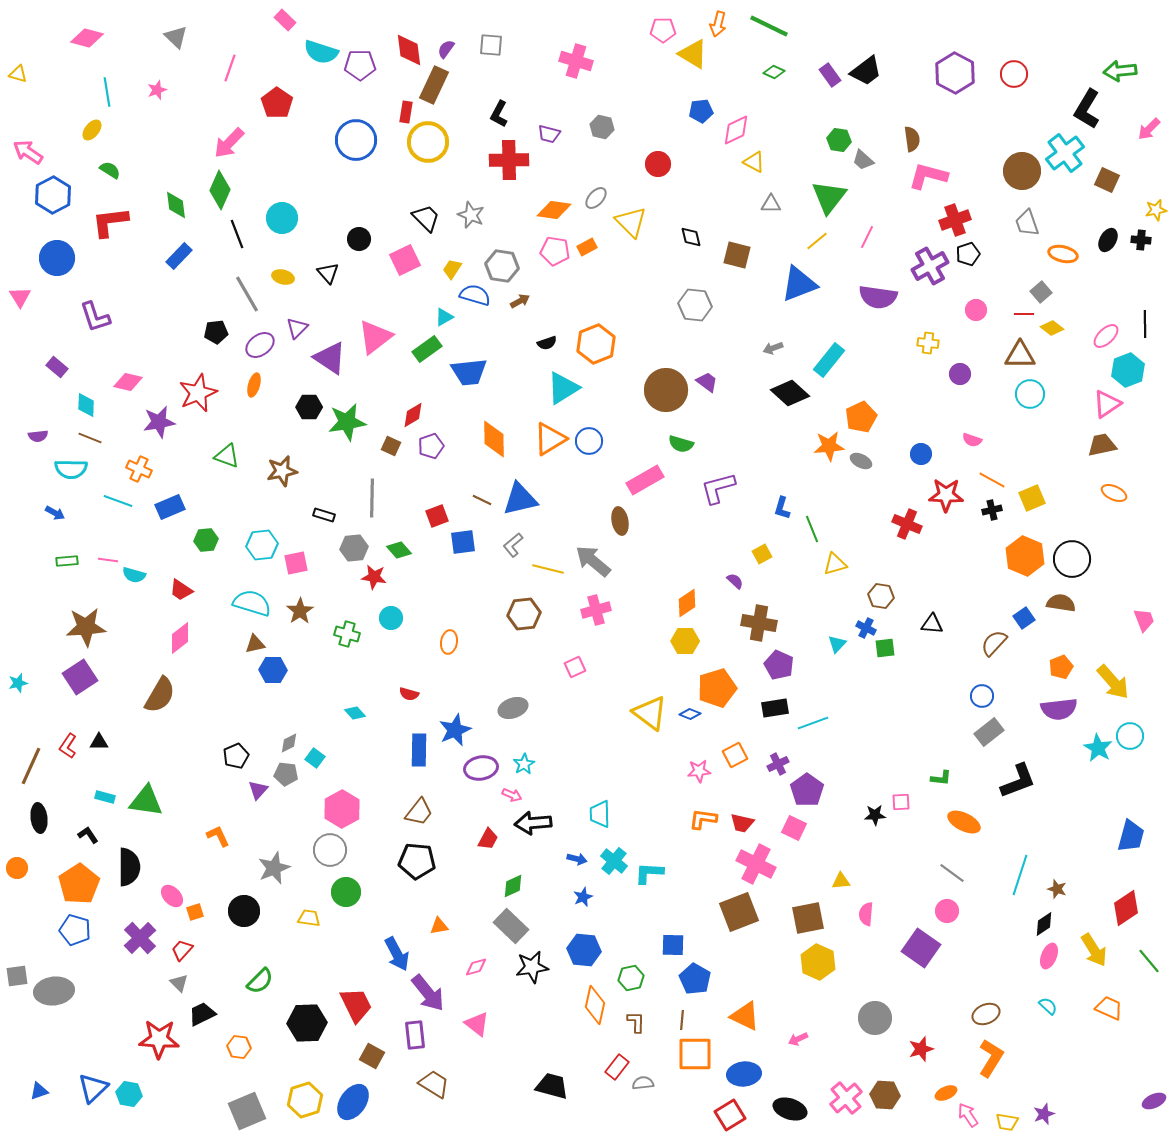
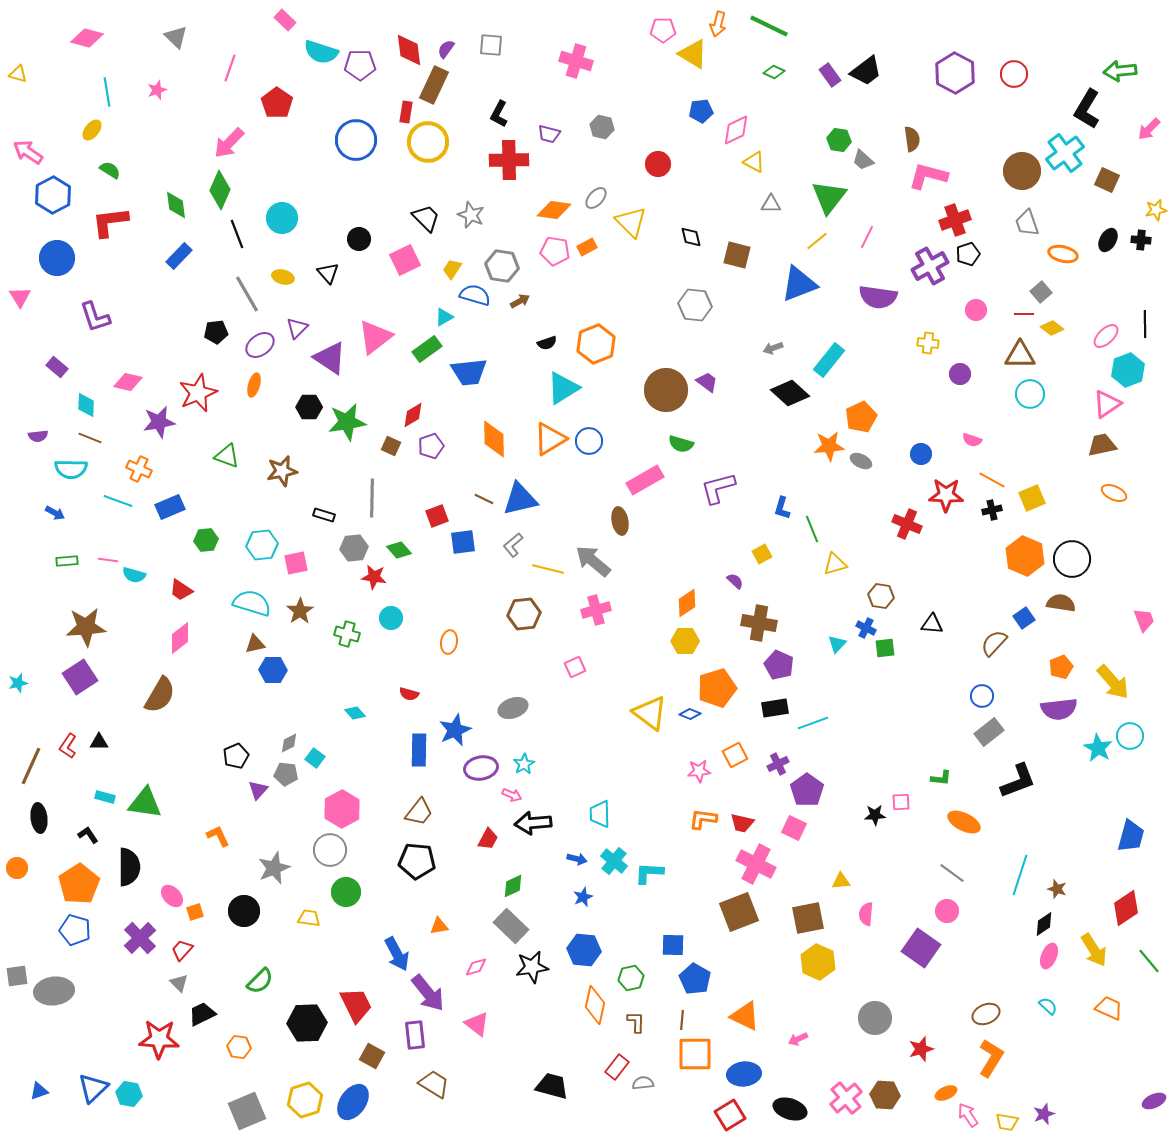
brown line at (482, 500): moved 2 px right, 1 px up
green triangle at (146, 801): moved 1 px left, 2 px down
